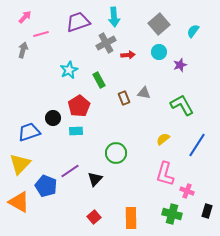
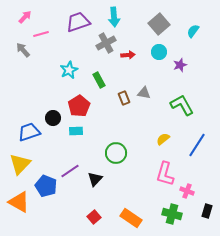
gray arrow: rotated 56 degrees counterclockwise
orange rectangle: rotated 55 degrees counterclockwise
